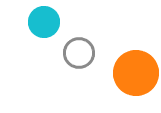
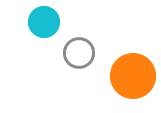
orange circle: moved 3 px left, 3 px down
